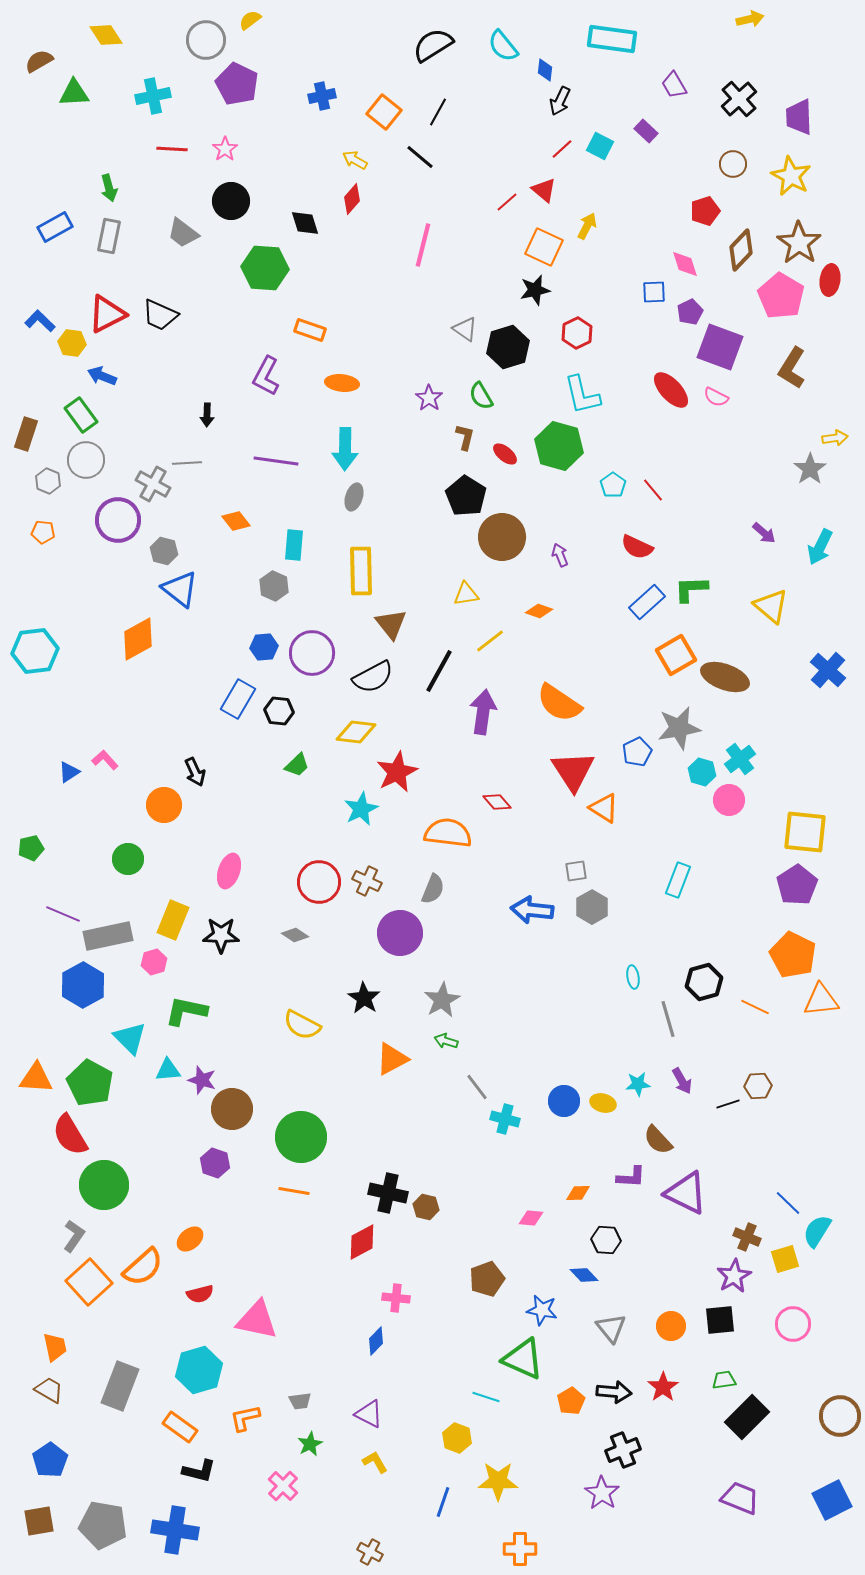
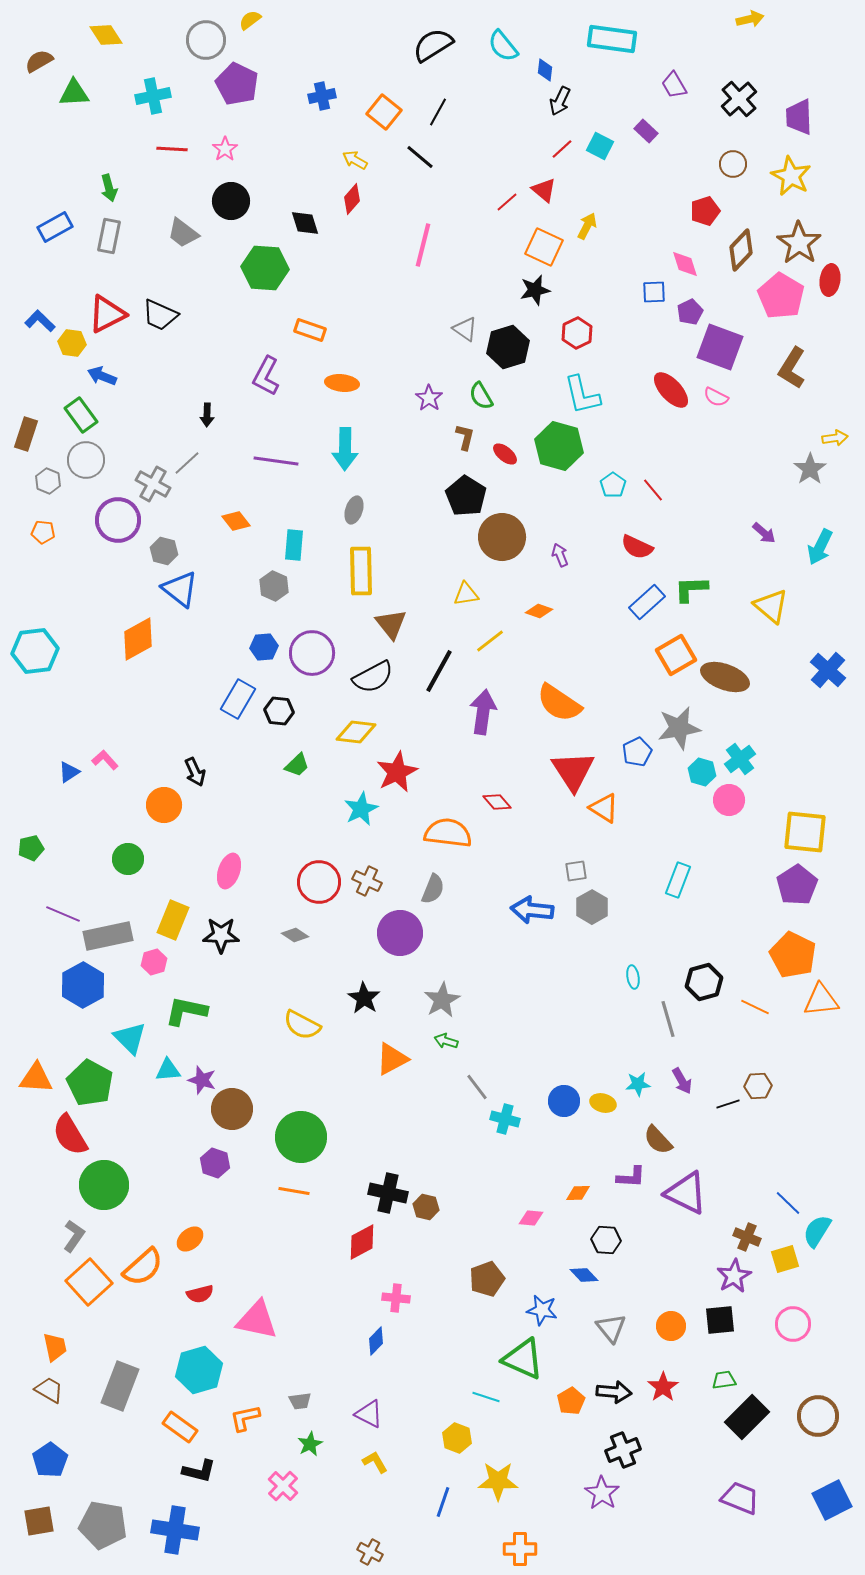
gray line at (187, 463): rotated 40 degrees counterclockwise
gray ellipse at (354, 497): moved 13 px down
brown circle at (840, 1416): moved 22 px left
